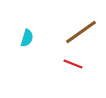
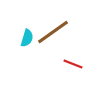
brown line: moved 28 px left
